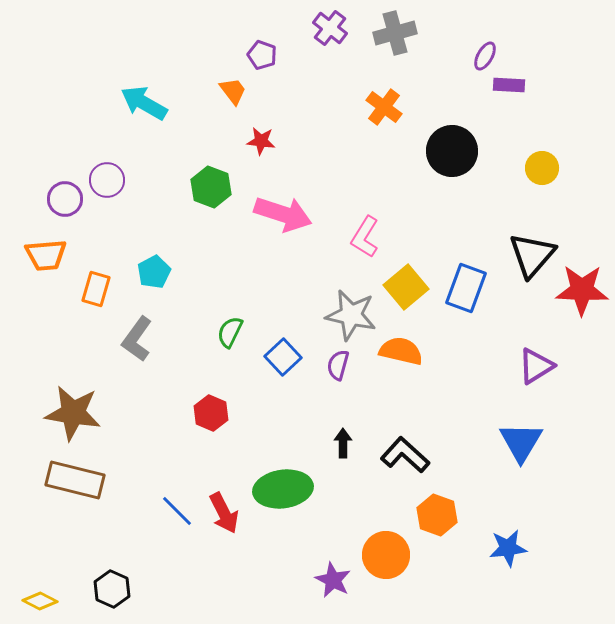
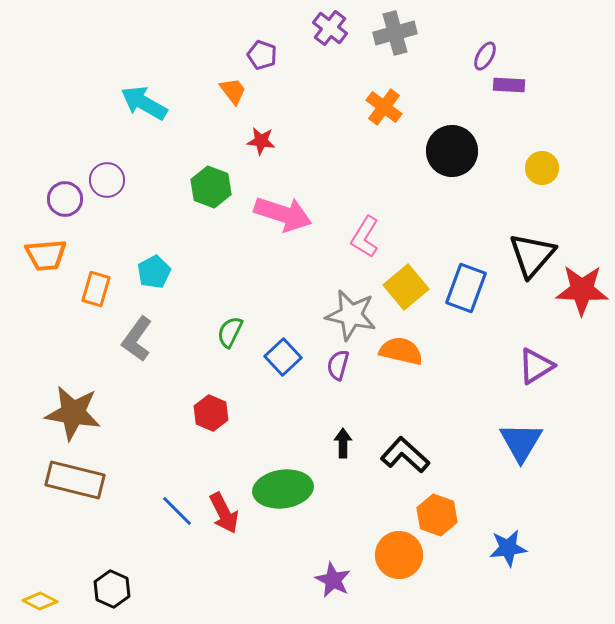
orange circle at (386, 555): moved 13 px right
